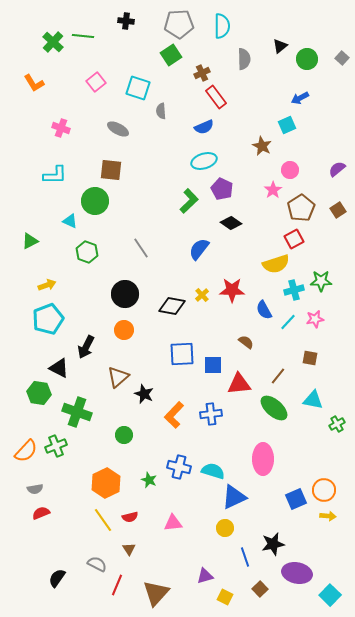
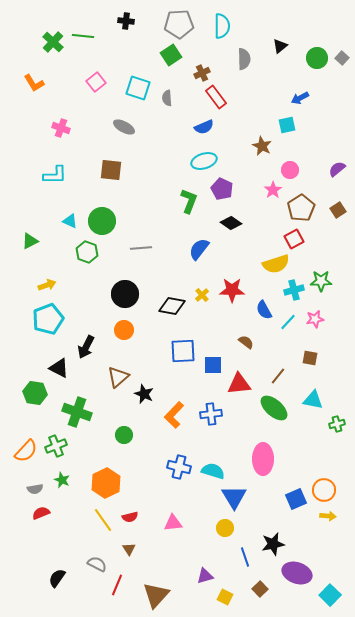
green circle at (307, 59): moved 10 px right, 1 px up
gray semicircle at (161, 111): moved 6 px right, 13 px up
cyan square at (287, 125): rotated 12 degrees clockwise
gray ellipse at (118, 129): moved 6 px right, 2 px up
green circle at (95, 201): moved 7 px right, 20 px down
green L-shape at (189, 201): rotated 25 degrees counterclockwise
gray line at (141, 248): rotated 60 degrees counterclockwise
blue square at (182, 354): moved 1 px right, 3 px up
green hexagon at (39, 393): moved 4 px left
green cross at (337, 424): rotated 14 degrees clockwise
green star at (149, 480): moved 87 px left
blue triangle at (234, 497): rotated 36 degrees counterclockwise
purple ellipse at (297, 573): rotated 8 degrees clockwise
brown triangle at (156, 593): moved 2 px down
